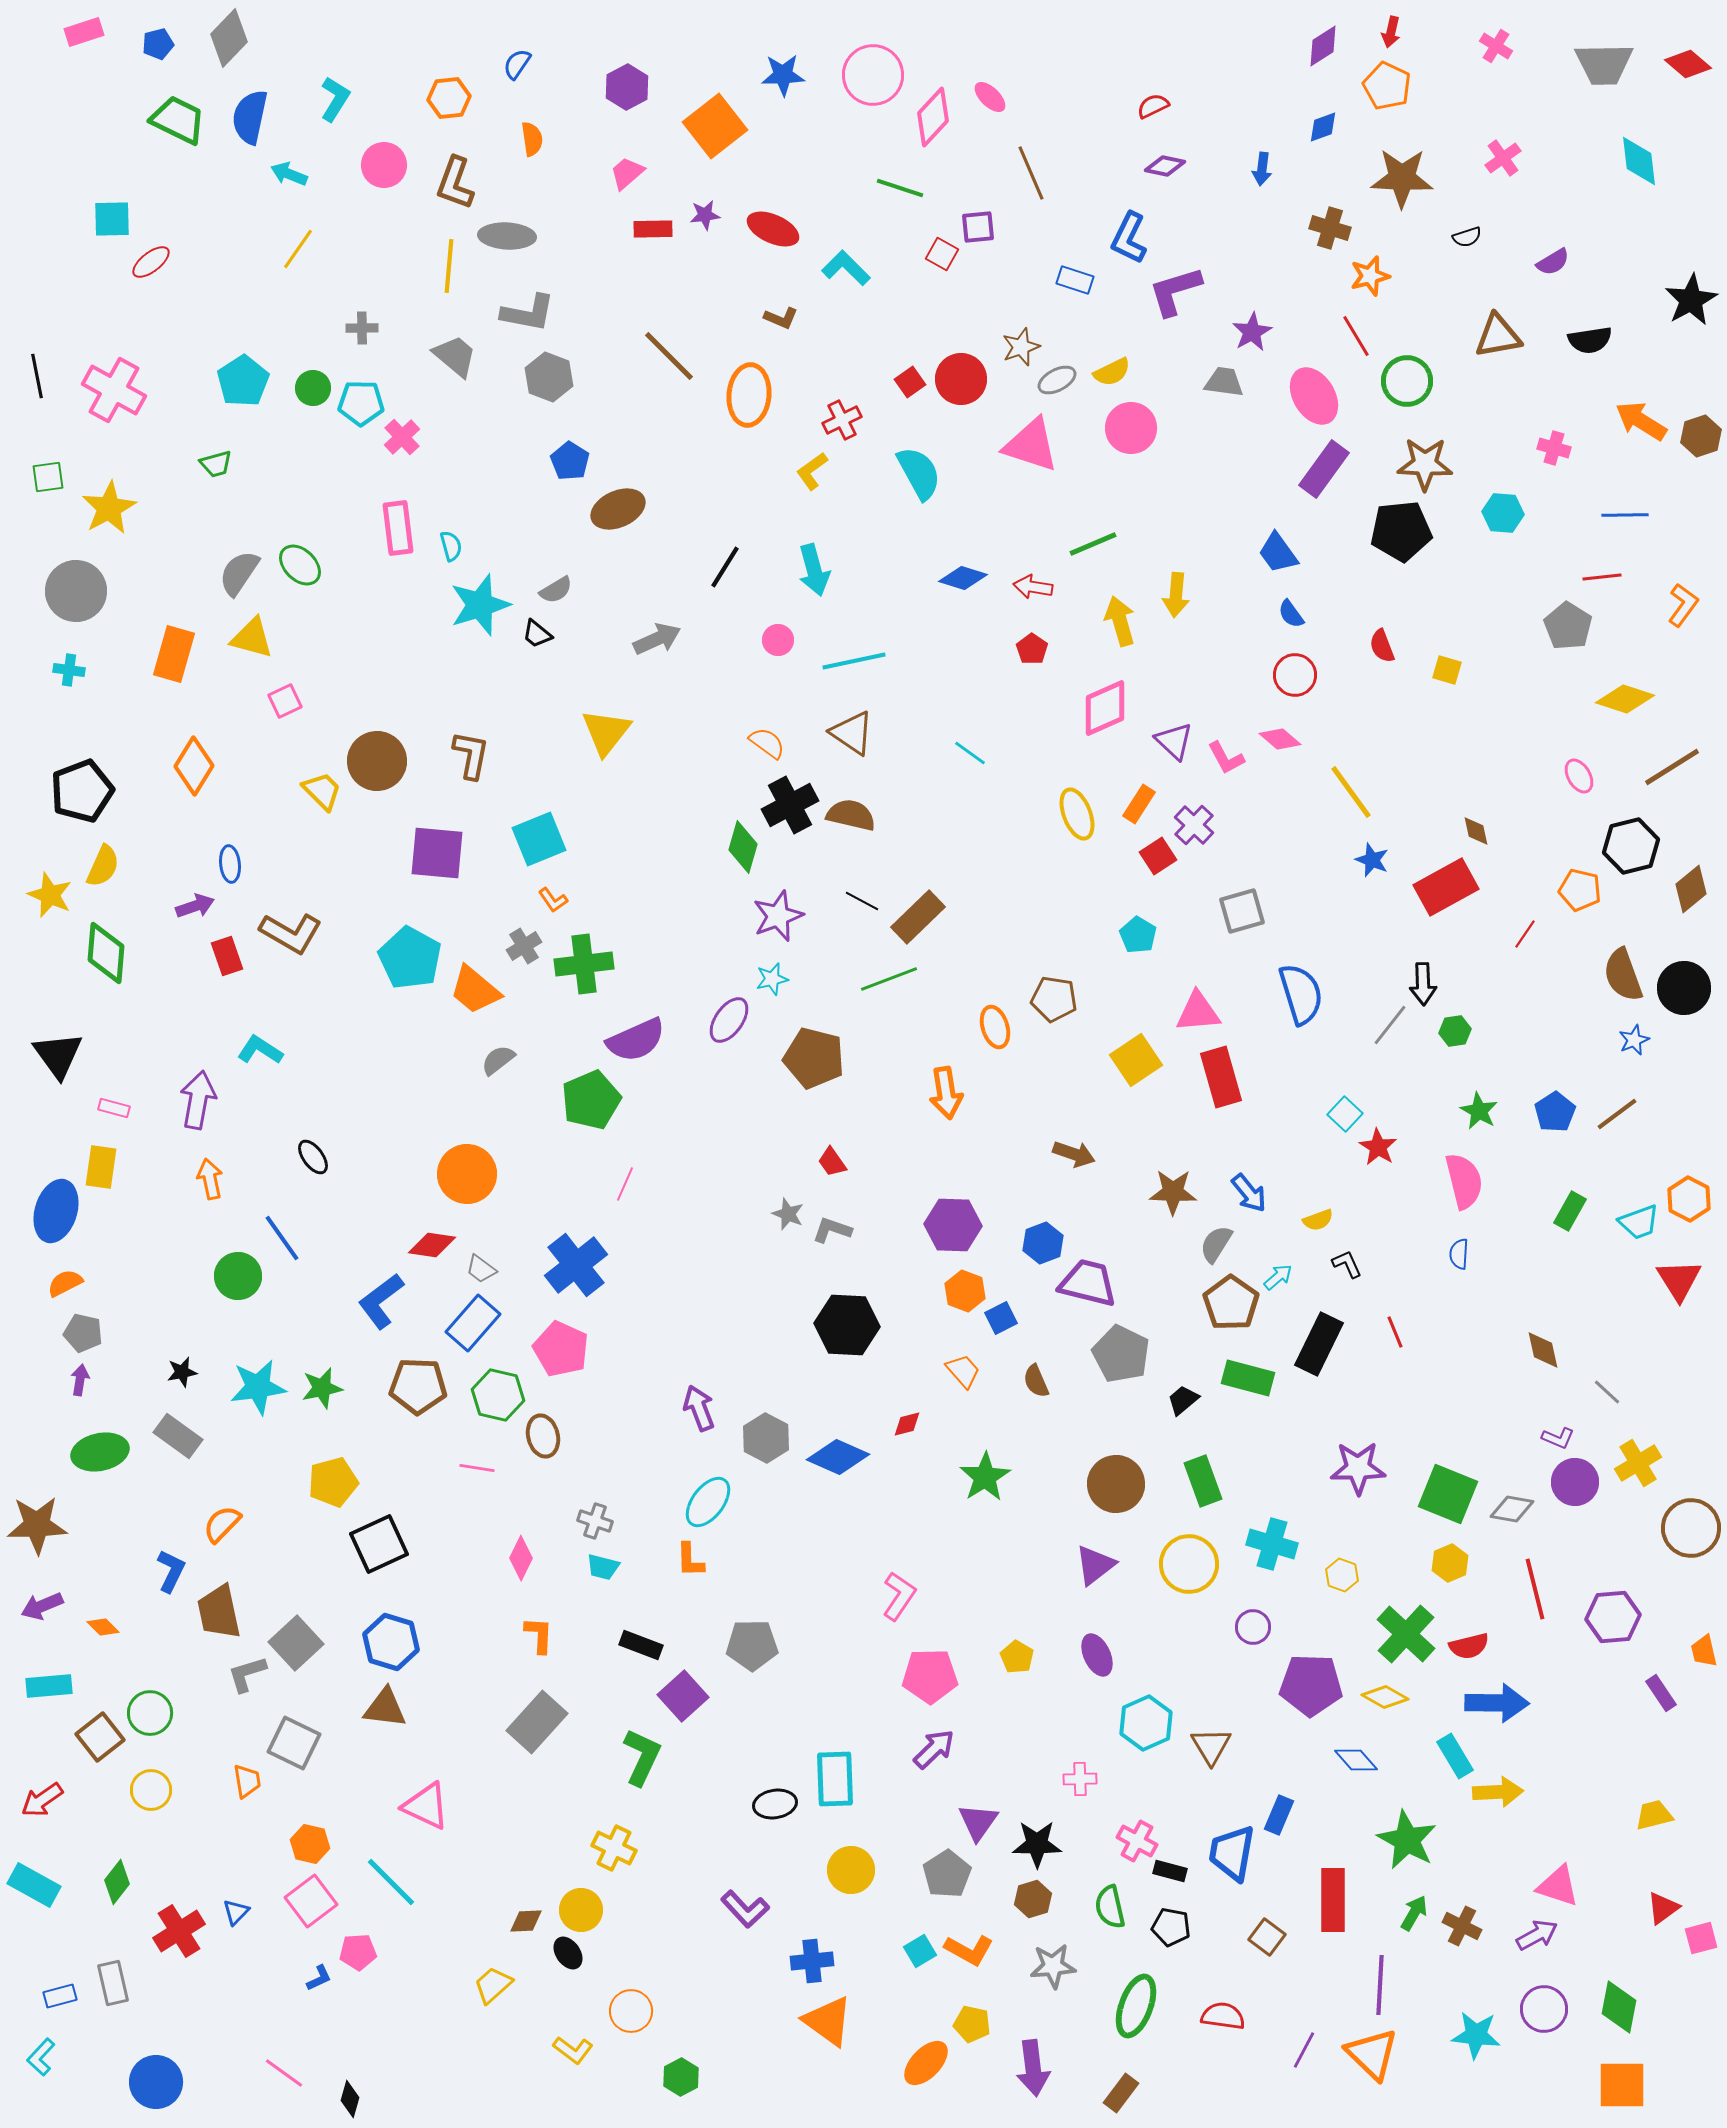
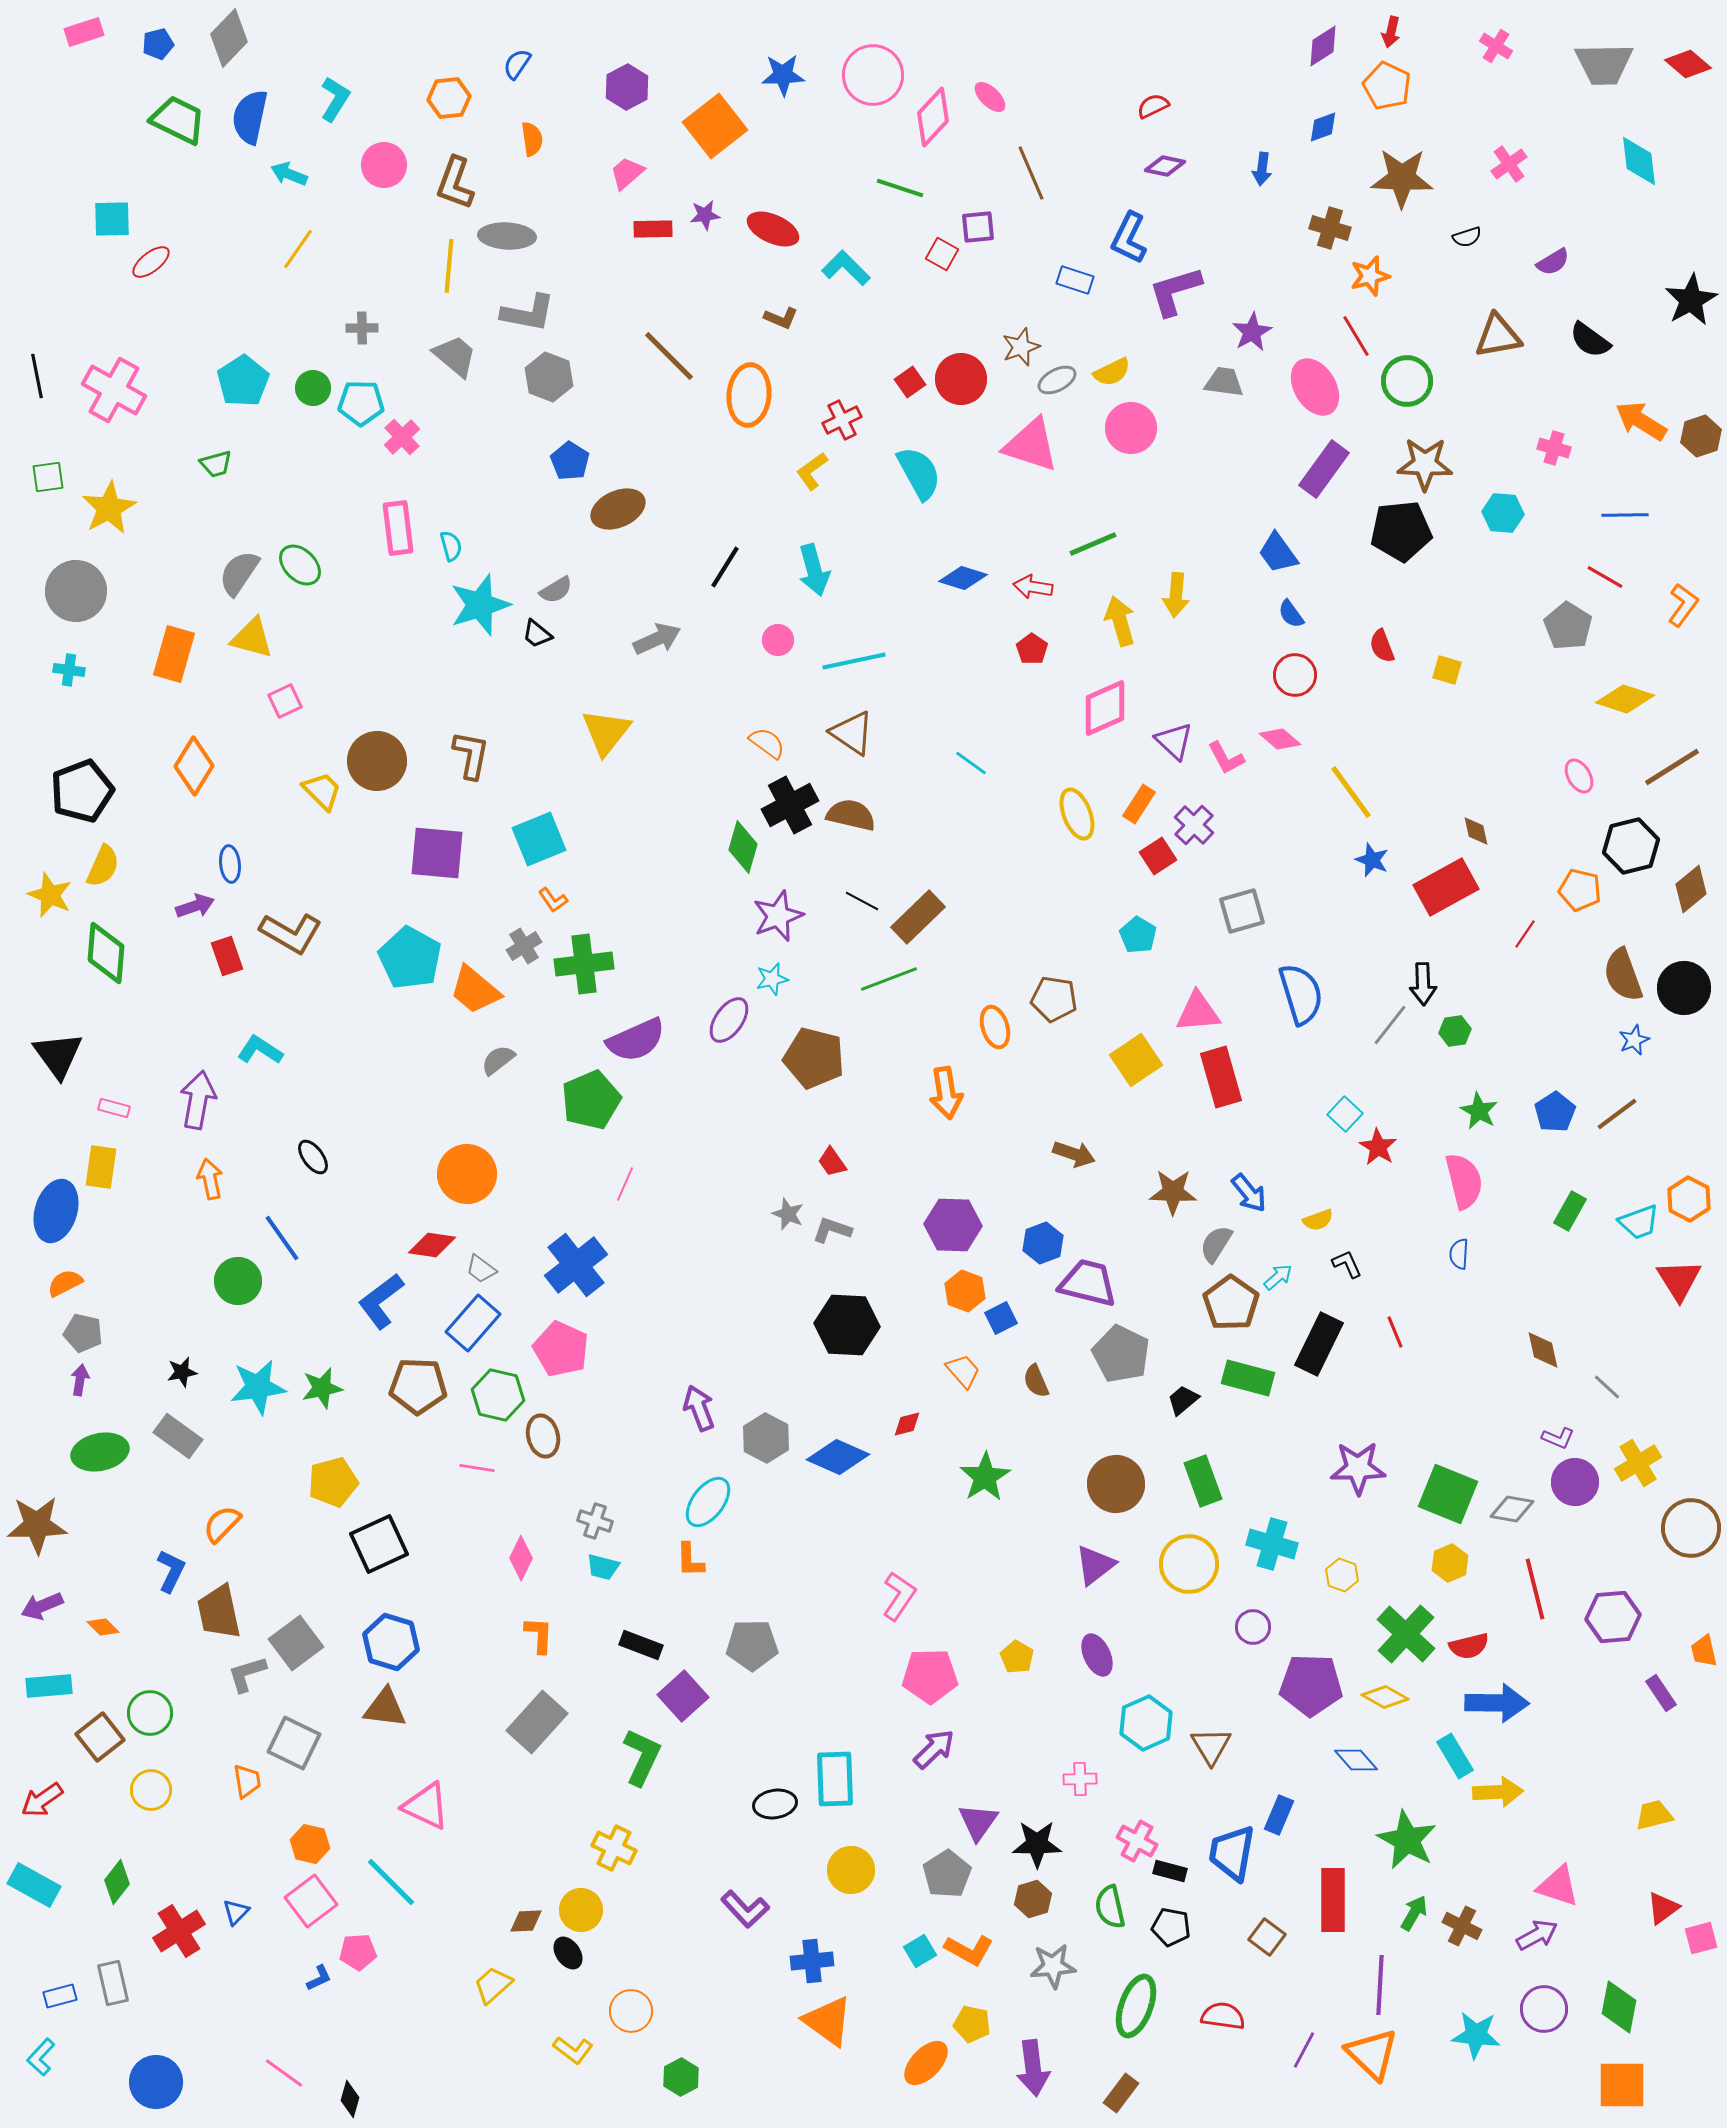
pink cross at (1503, 158): moved 6 px right, 6 px down
black semicircle at (1590, 340): rotated 45 degrees clockwise
pink ellipse at (1314, 396): moved 1 px right, 9 px up
red line at (1602, 577): moved 3 px right; rotated 36 degrees clockwise
cyan line at (970, 753): moved 1 px right, 10 px down
green circle at (238, 1276): moved 5 px down
gray line at (1607, 1392): moved 5 px up
gray square at (296, 1643): rotated 6 degrees clockwise
